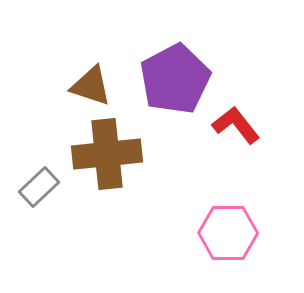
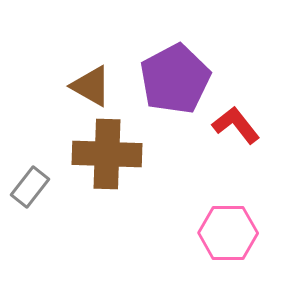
brown triangle: rotated 12 degrees clockwise
brown cross: rotated 8 degrees clockwise
gray rectangle: moved 9 px left; rotated 9 degrees counterclockwise
